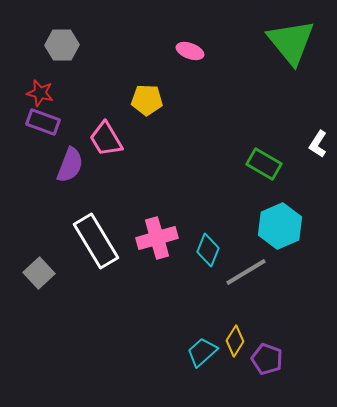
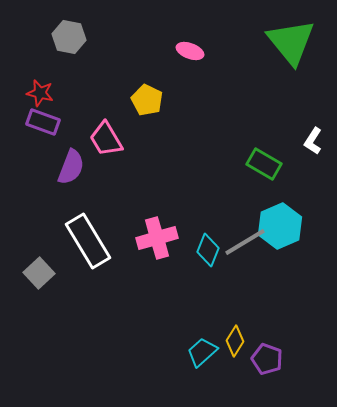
gray hexagon: moved 7 px right, 8 px up; rotated 12 degrees clockwise
yellow pentagon: rotated 24 degrees clockwise
white L-shape: moved 5 px left, 3 px up
purple semicircle: moved 1 px right, 2 px down
white rectangle: moved 8 px left
gray line: moved 1 px left, 30 px up
